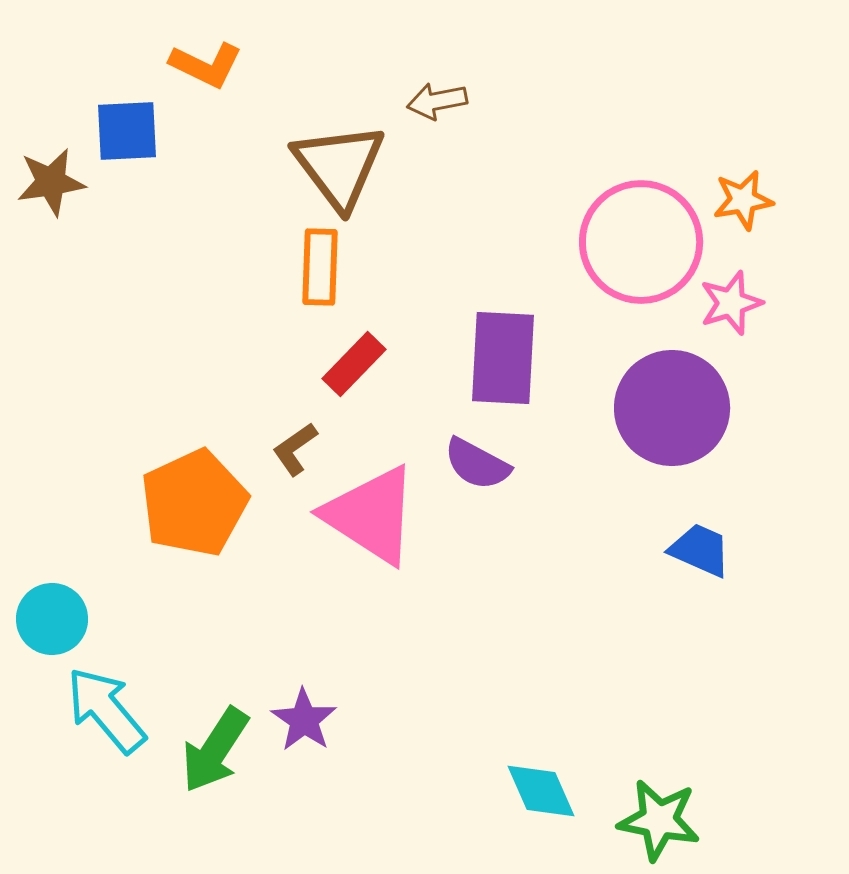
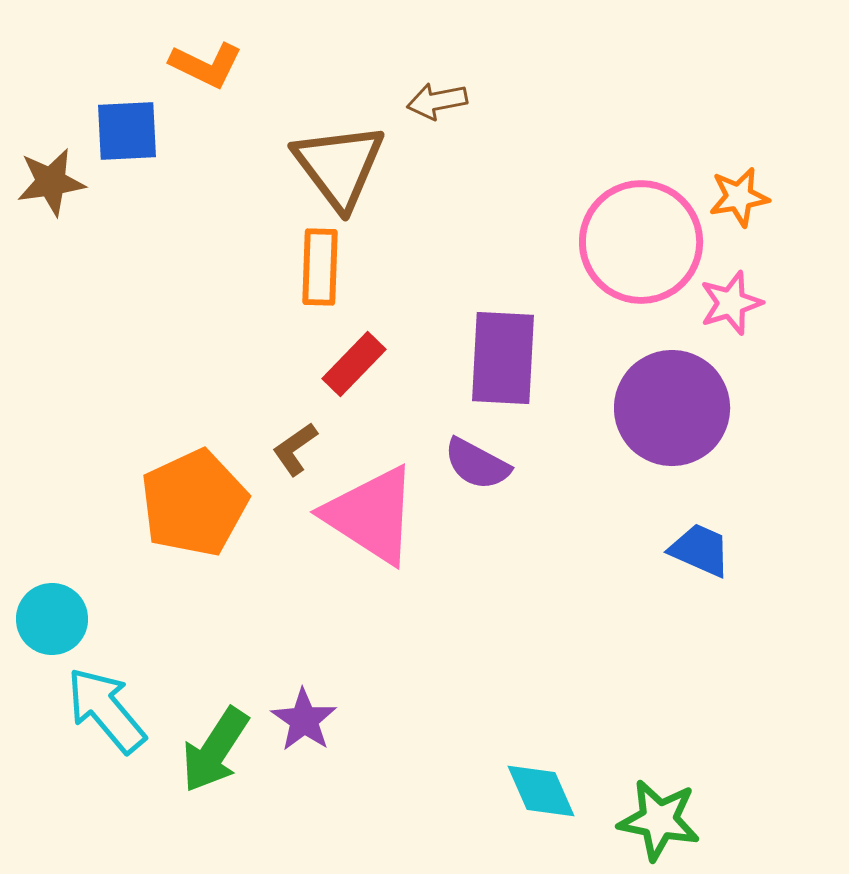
orange star: moved 4 px left, 3 px up
